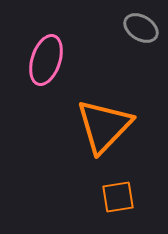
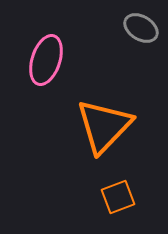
orange square: rotated 12 degrees counterclockwise
